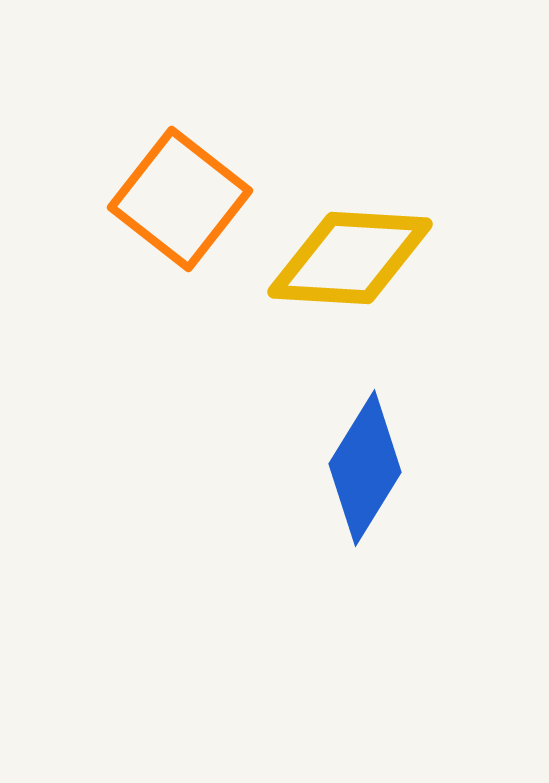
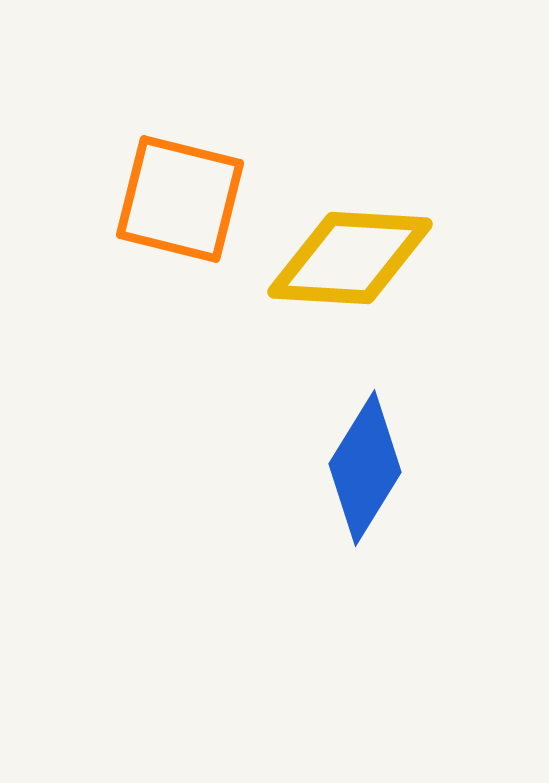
orange square: rotated 24 degrees counterclockwise
